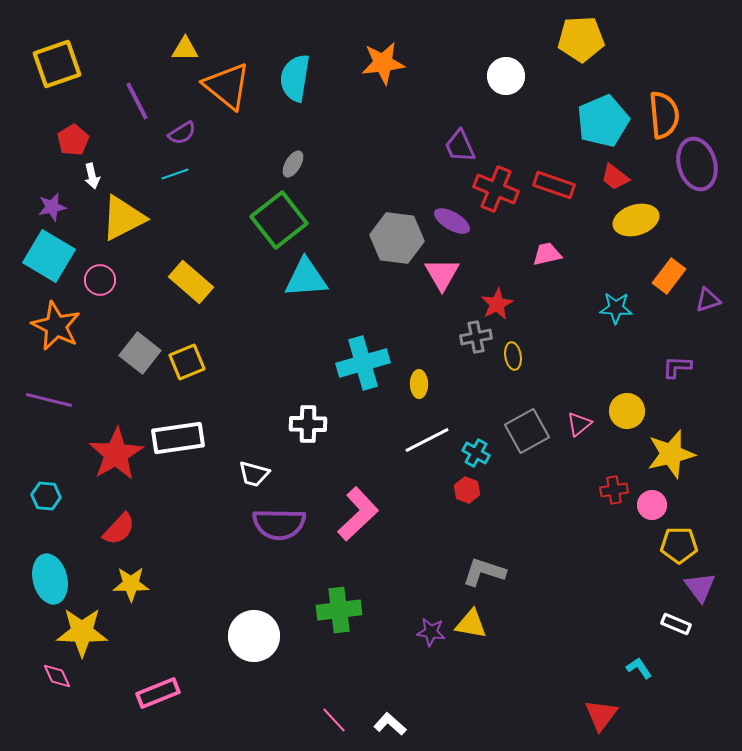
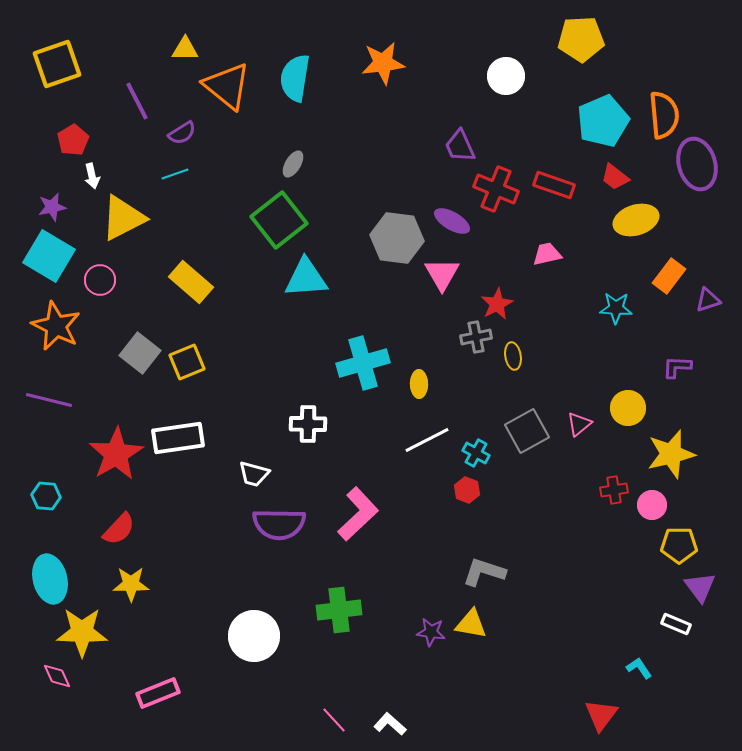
yellow circle at (627, 411): moved 1 px right, 3 px up
